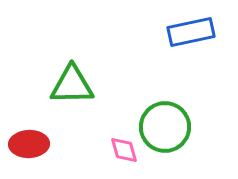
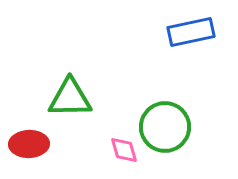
green triangle: moved 2 px left, 13 px down
